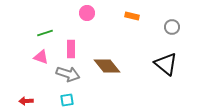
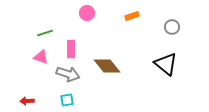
orange rectangle: rotated 32 degrees counterclockwise
red arrow: moved 1 px right
